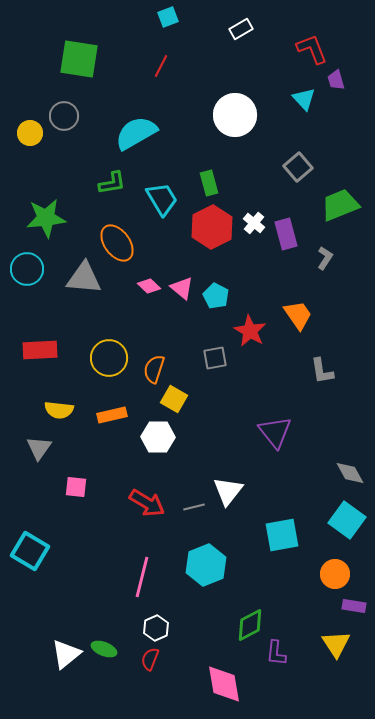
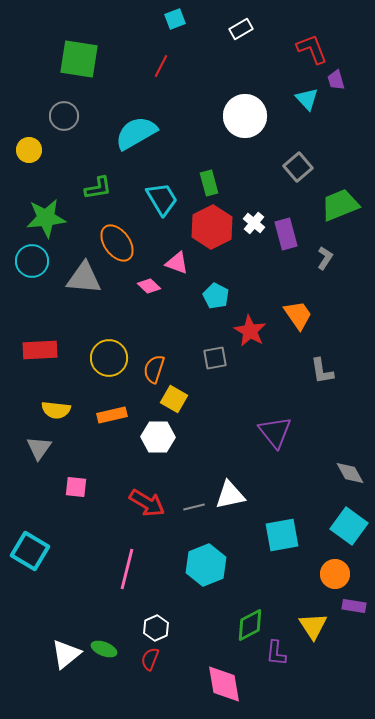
cyan square at (168, 17): moved 7 px right, 2 px down
cyan triangle at (304, 99): moved 3 px right
white circle at (235, 115): moved 10 px right, 1 px down
yellow circle at (30, 133): moved 1 px left, 17 px down
green L-shape at (112, 183): moved 14 px left, 5 px down
cyan circle at (27, 269): moved 5 px right, 8 px up
pink triangle at (182, 288): moved 5 px left, 25 px up; rotated 20 degrees counterclockwise
yellow semicircle at (59, 410): moved 3 px left
white triangle at (228, 491): moved 2 px right, 4 px down; rotated 40 degrees clockwise
cyan square at (347, 520): moved 2 px right, 6 px down
pink line at (142, 577): moved 15 px left, 8 px up
yellow triangle at (336, 644): moved 23 px left, 18 px up
